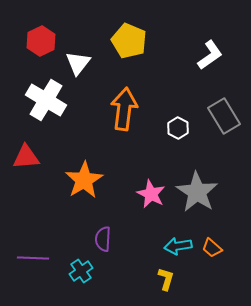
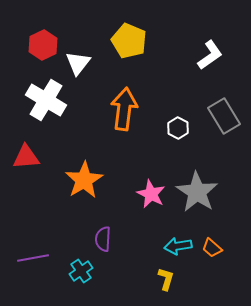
red hexagon: moved 2 px right, 4 px down
purple line: rotated 12 degrees counterclockwise
